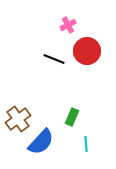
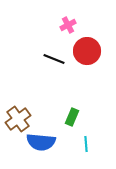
blue semicircle: rotated 52 degrees clockwise
